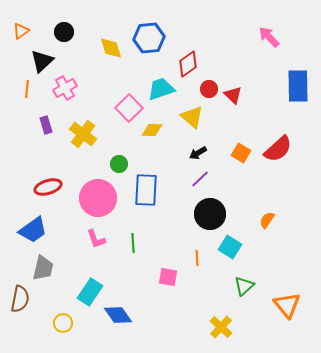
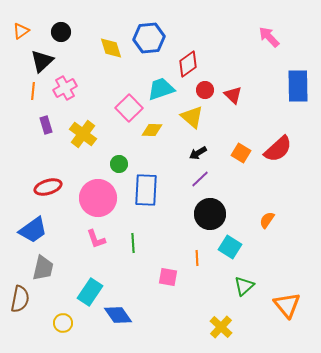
black circle at (64, 32): moved 3 px left
orange line at (27, 89): moved 6 px right, 2 px down
red circle at (209, 89): moved 4 px left, 1 px down
